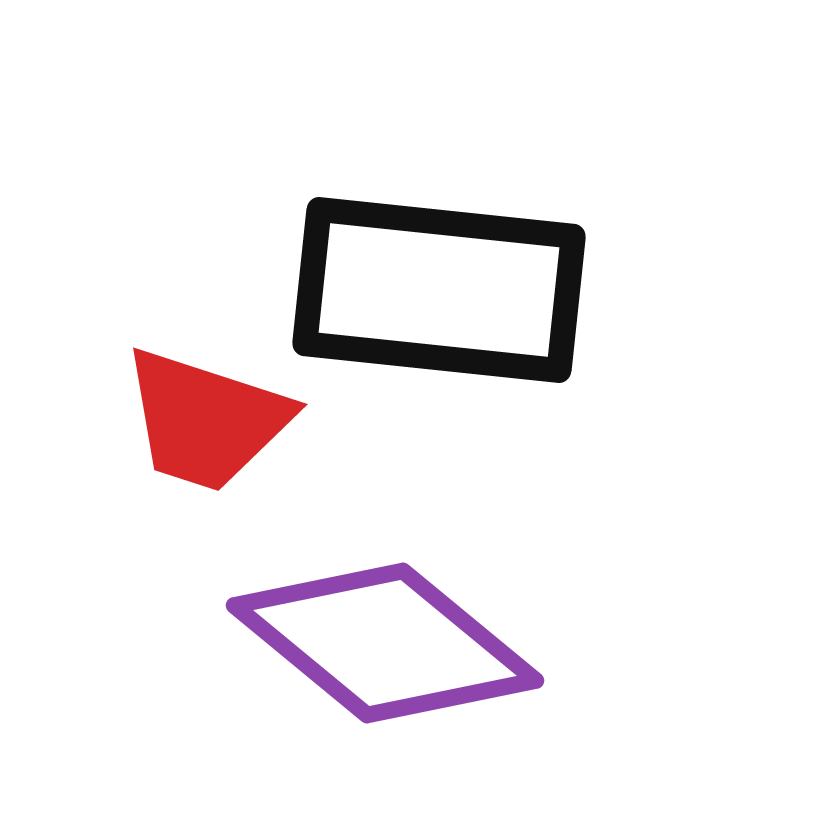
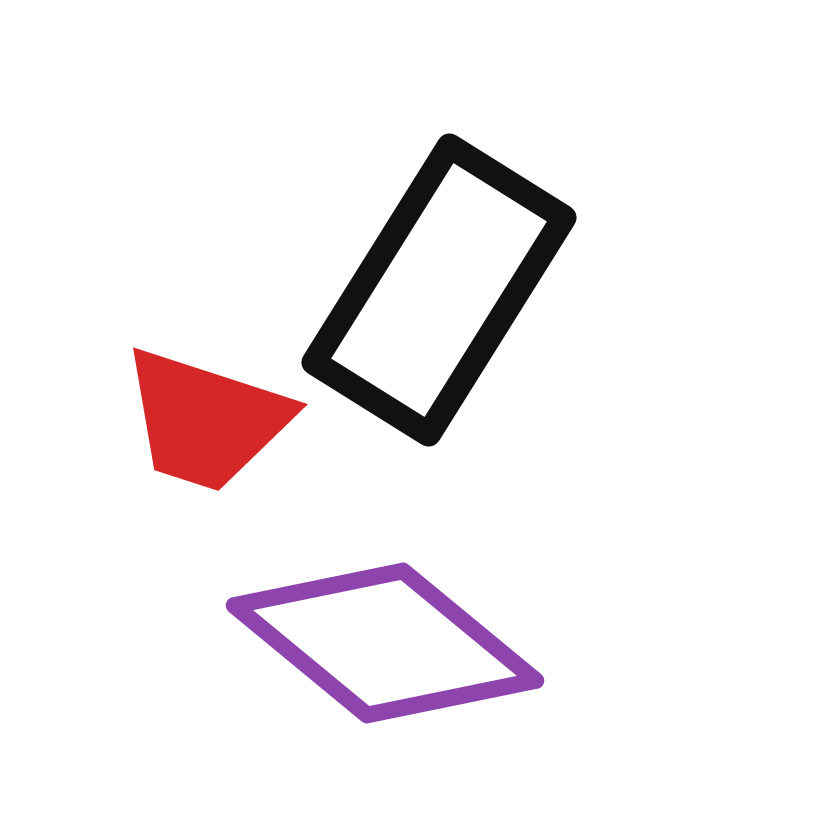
black rectangle: rotated 64 degrees counterclockwise
